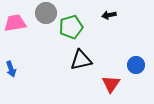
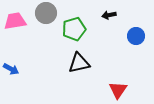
pink trapezoid: moved 2 px up
green pentagon: moved 3 px right, 2 px down
black triangle: moved 2 px left, 3 px down
blue circle: moved 29 px up
blue arrow: rotated 42 degrees counterclockwise
red triangle: moved 7 px right, 6 px down
